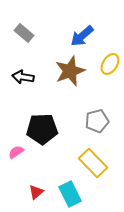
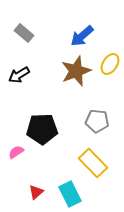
brown star: moved 6 px right
black arrow: moved 4 px left, 2 px up; rotated 40 degrees counterclockwise
gray pentagon: rotated 20 degrees clockwise
